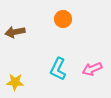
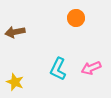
orange circle: moved 13 px right, 1 px up
pink arrow: moved 1 px left, 1 px up
yellow star: rotated 18 degrees clockwise
